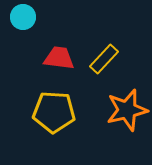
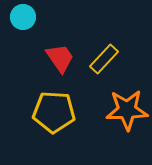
red trapezoid: moved 1 px right; rotated 48 degrees clockwise
orange star: rotated 12 degrees clockwise
